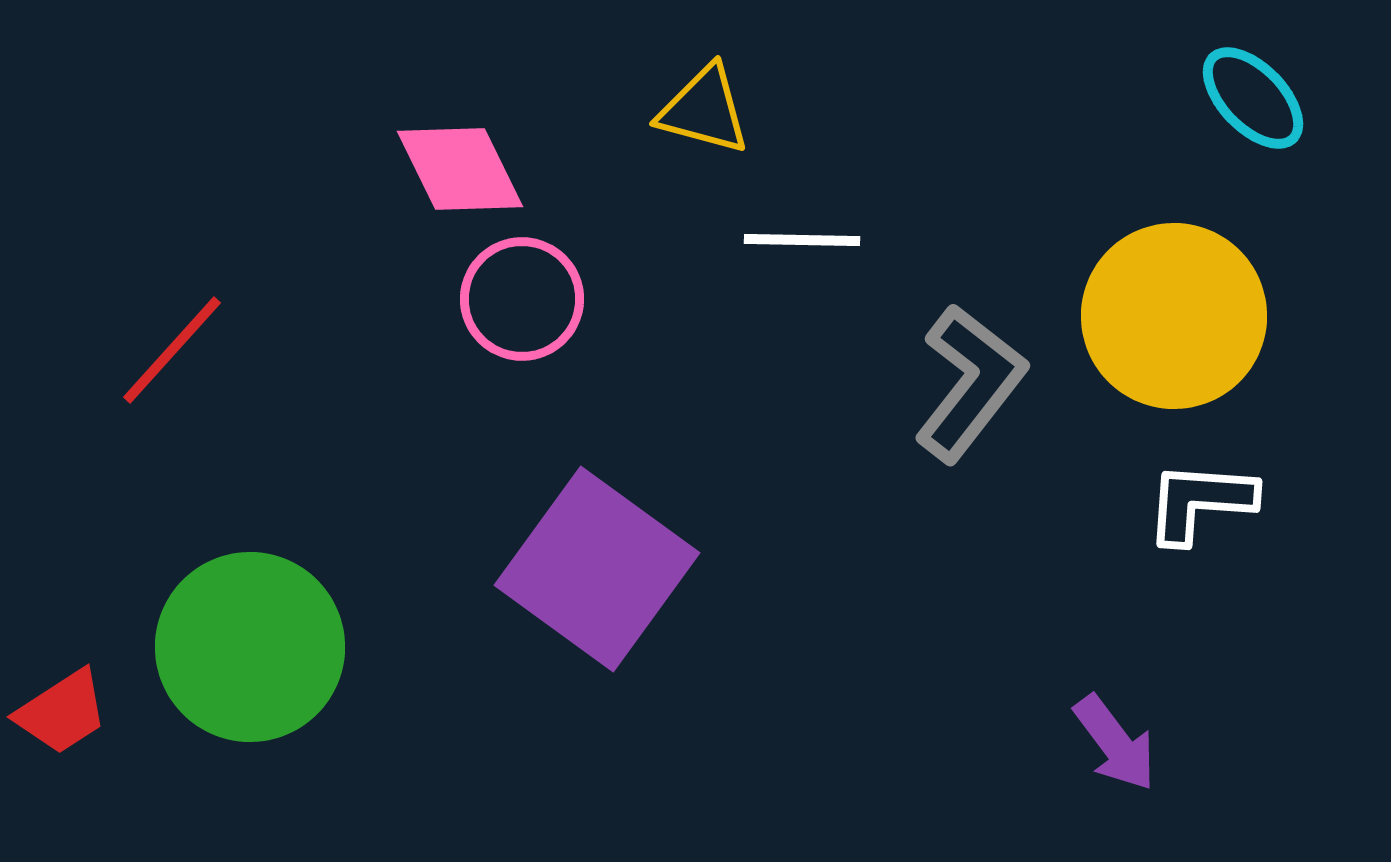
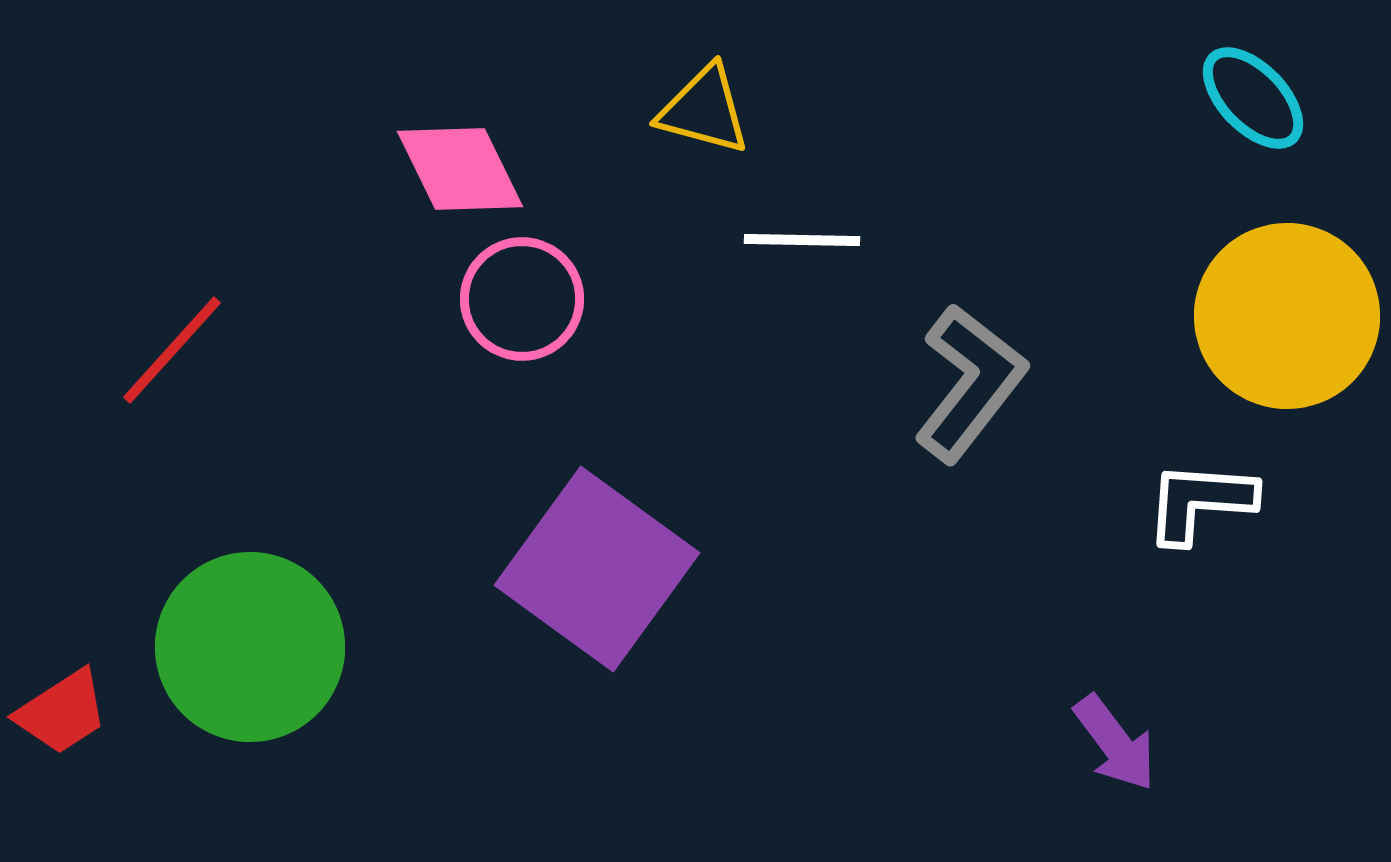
yellow circle: moved 113 px right
